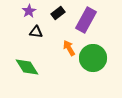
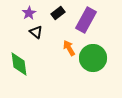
purple star: moved 2 px down
black triangle: rotated 32 degrees clockwise
green diamond: moved 8 px left, 3 px up; rotated 25 degrees clockwise
